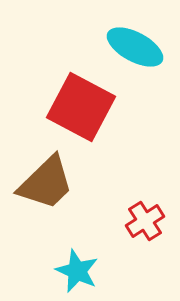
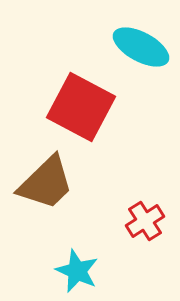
cyan ellipse: moved 6 px right
